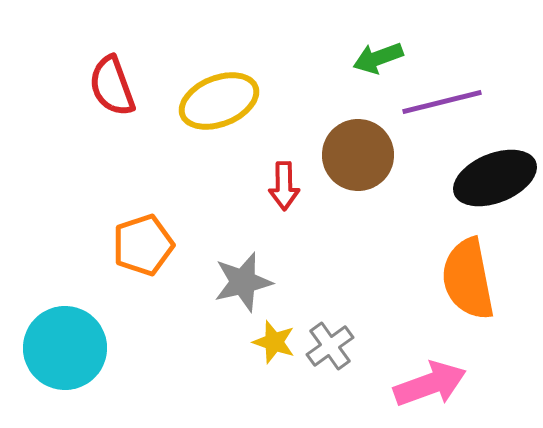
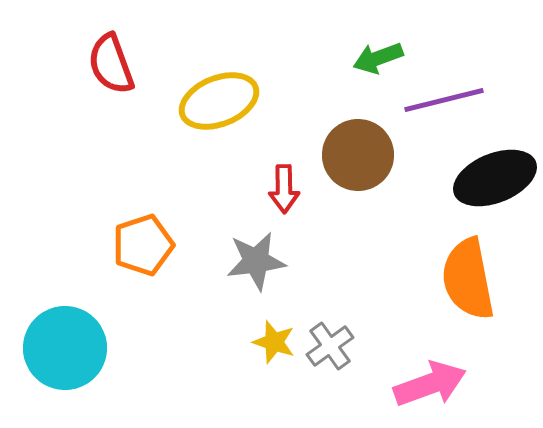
red semicircle: moved 1 px left, 22 px up
purple line: moved 2 px right, 2 px up
red arrow: moved 3 px down
gray star: moved 13 px right, 21 px up; rotated 6 degrees clockwise
